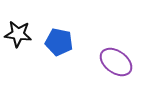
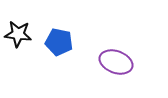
purple ellipse: rotated 16 degrees counterclockwise
